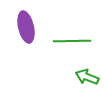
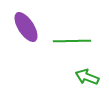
purple ellipse: rotated 20 degrees counterclockwise
